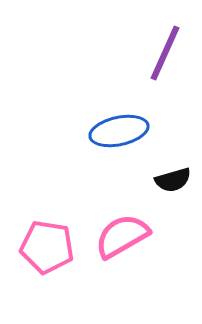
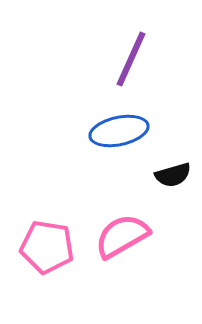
purple line: moved 34 px left, 6 px down
black semicircle: moved 5 px up
